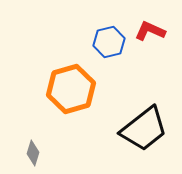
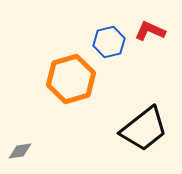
orange hexagon: moved 10 px up
gray diamond: moved 13 px left, 2 px up; rotated 65 degrees clockwise
